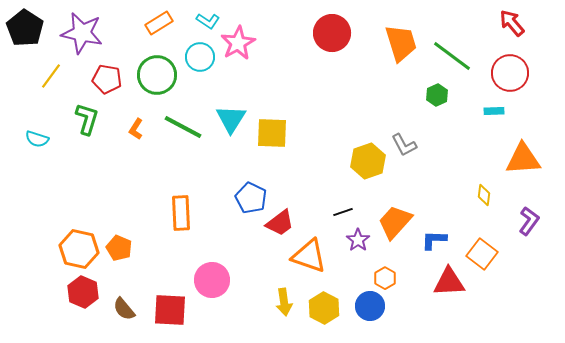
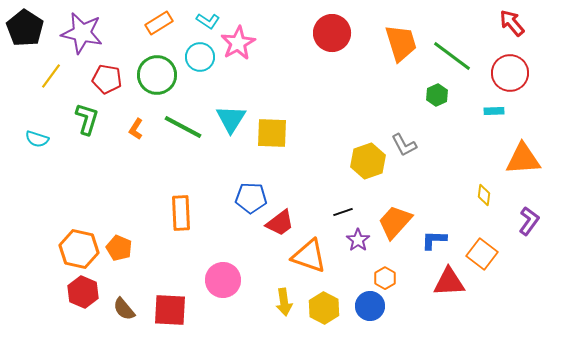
blue pentagon at (251, 198): rotated 24 degrees counterclockwise
pink circle at (212, 280): moved 11 px right
